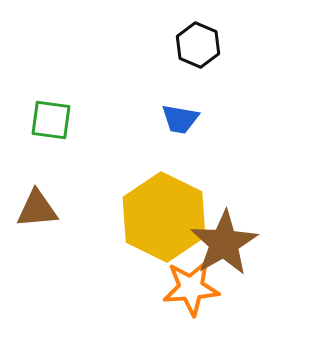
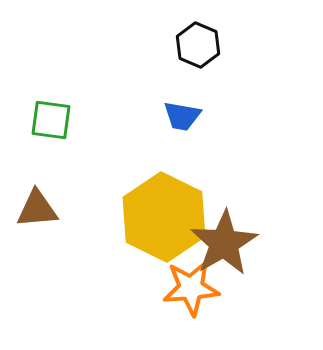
blue trapezoid: moved 2 px right, 3 px up
